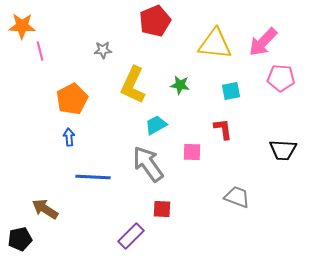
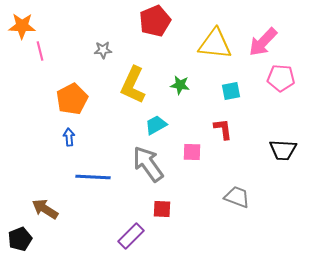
black pentagon: rotated 10 degrees counterclockwise
